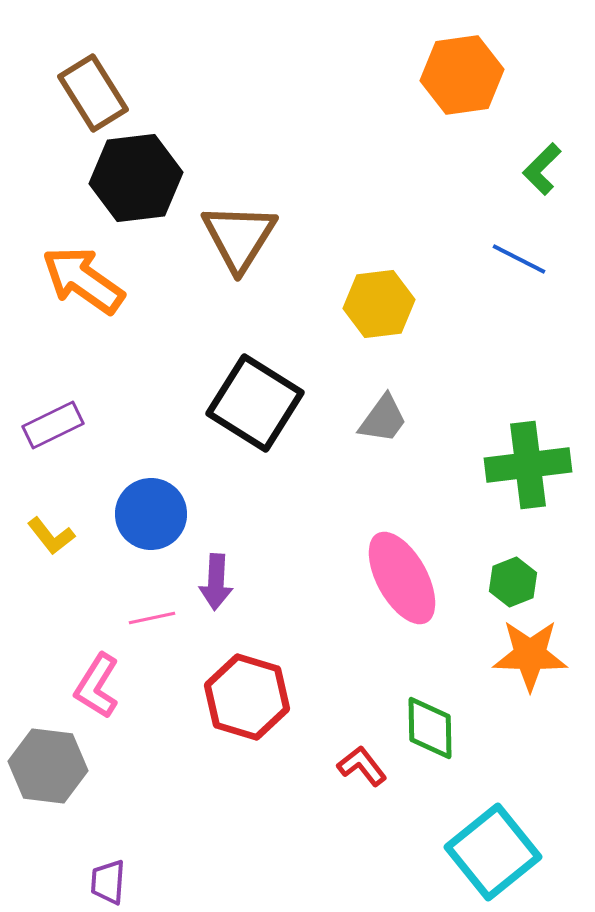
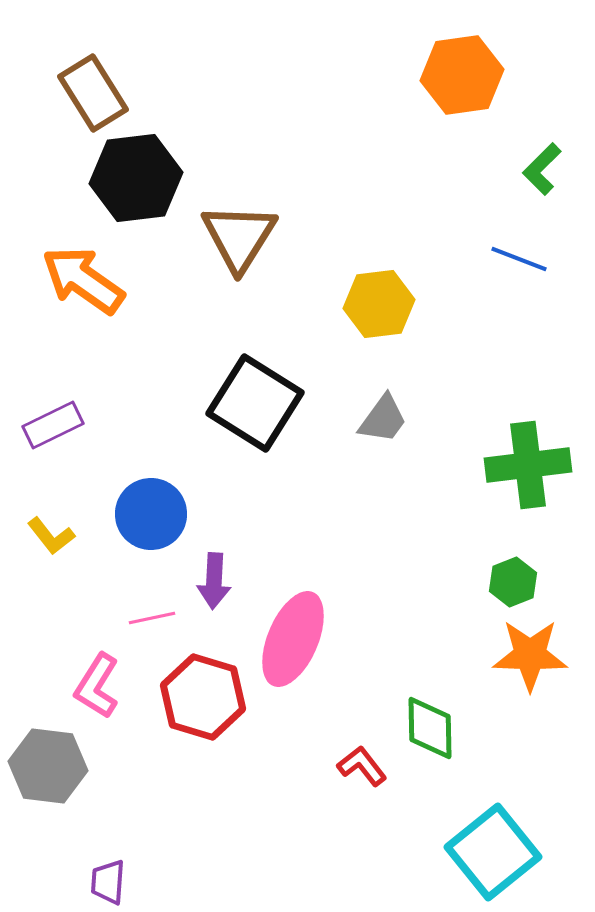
blue line: rotated 6 degrees counterclockwise
pink ellipse: moved 109 px left, 61 px down; rotated 52 degrees clockwise
purple arrow: moved 2 px left, 1 px up
red hexagon: moved 44 px left
